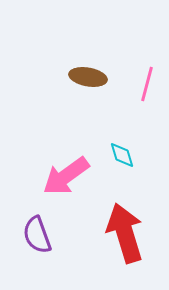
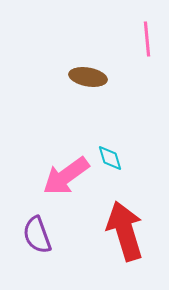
pink line: moved 45 px up; rotated 20 degrees counterclockwise
cyan diamond: moved 12 px left, 3 px down
red arrow: moved 2 px up
